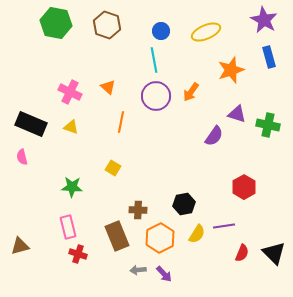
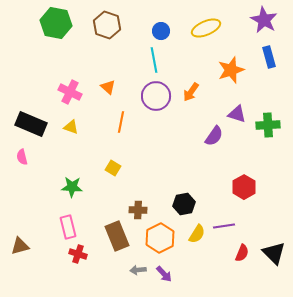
yellow ellipse: moved 4 px up
green cross: rotated 15 degrees counterclockwise
